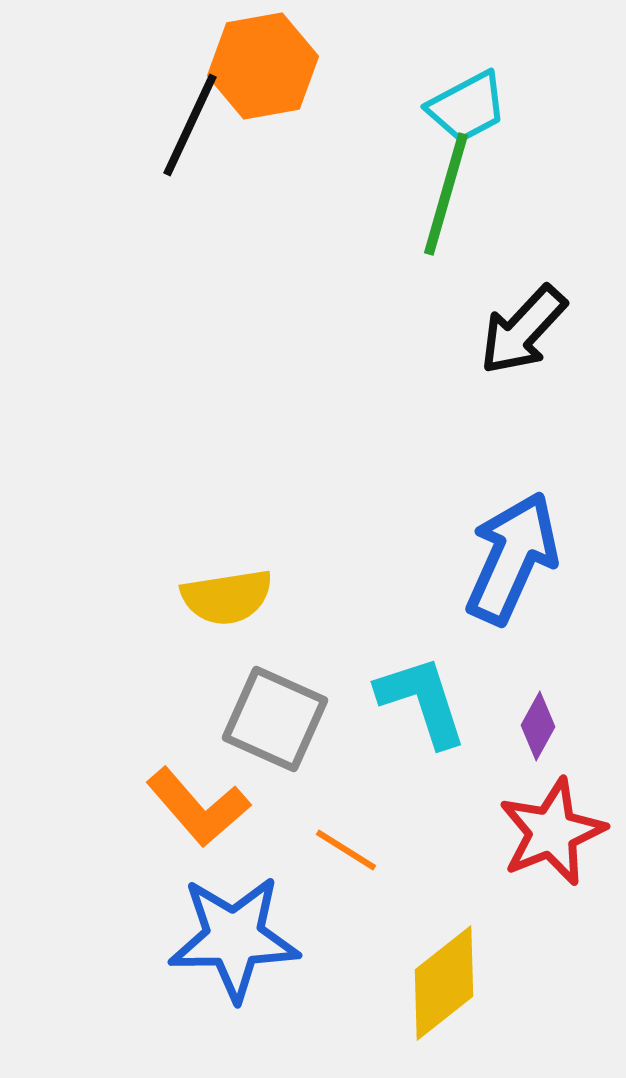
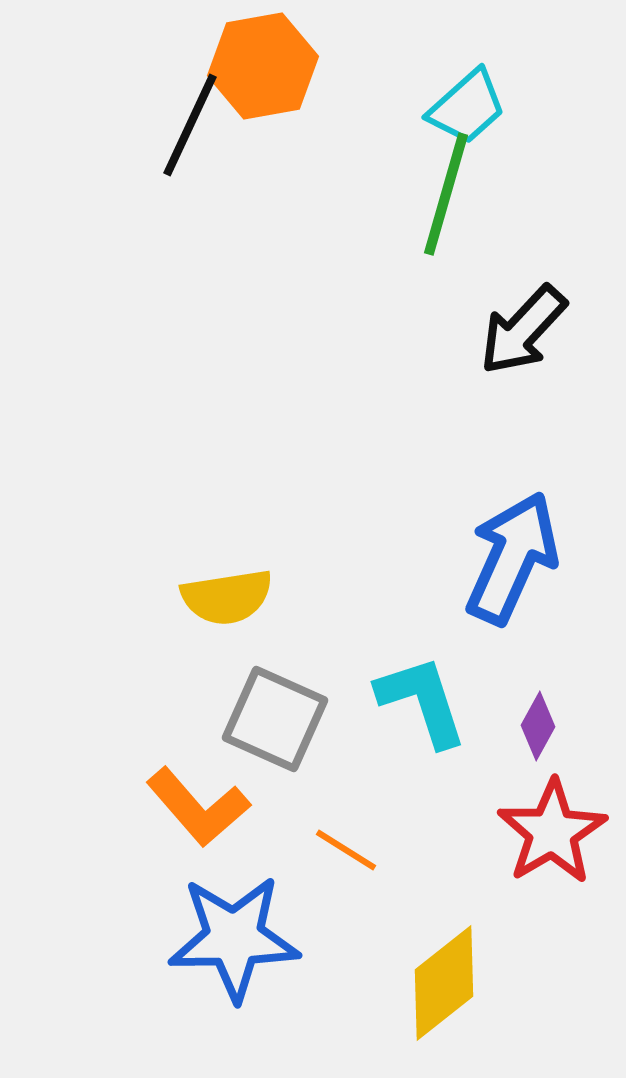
cyan trapezoid: rotated 14 degrees counterclockwise
red star: rotated 9 degrees counterclockwise
